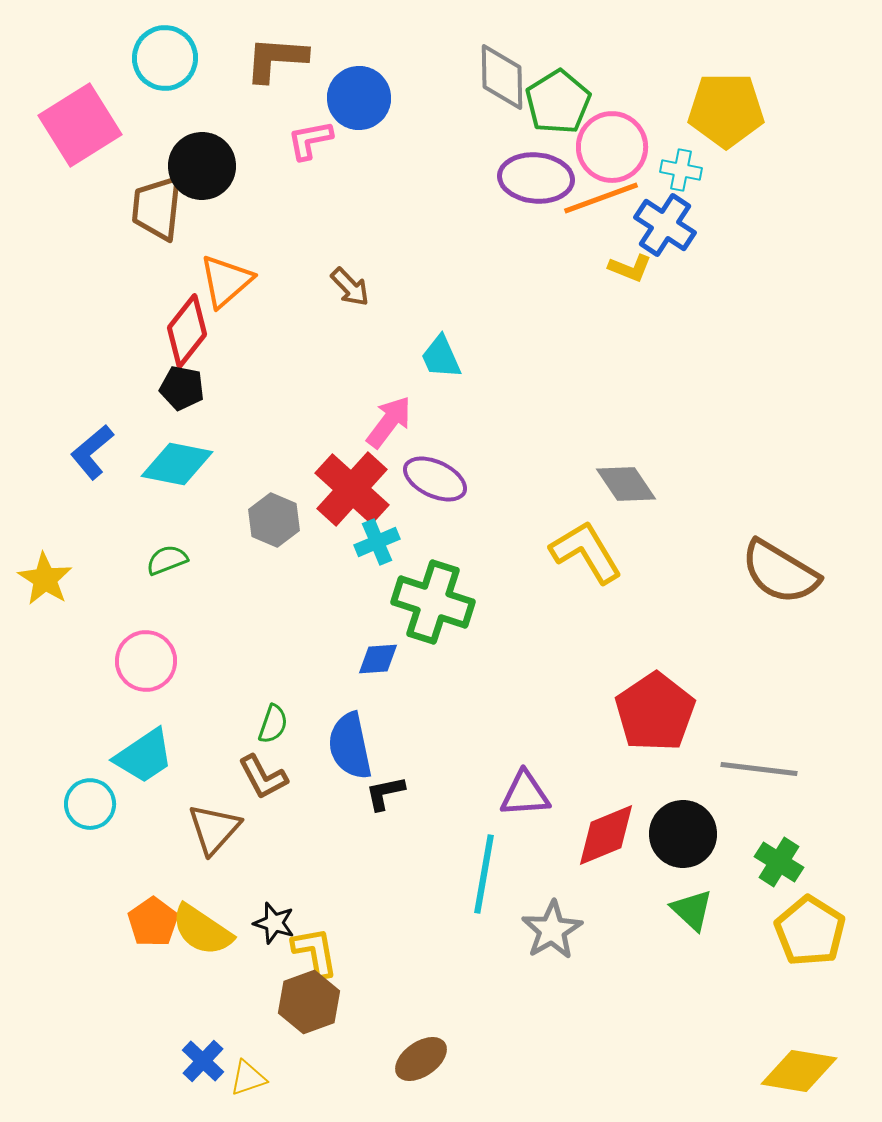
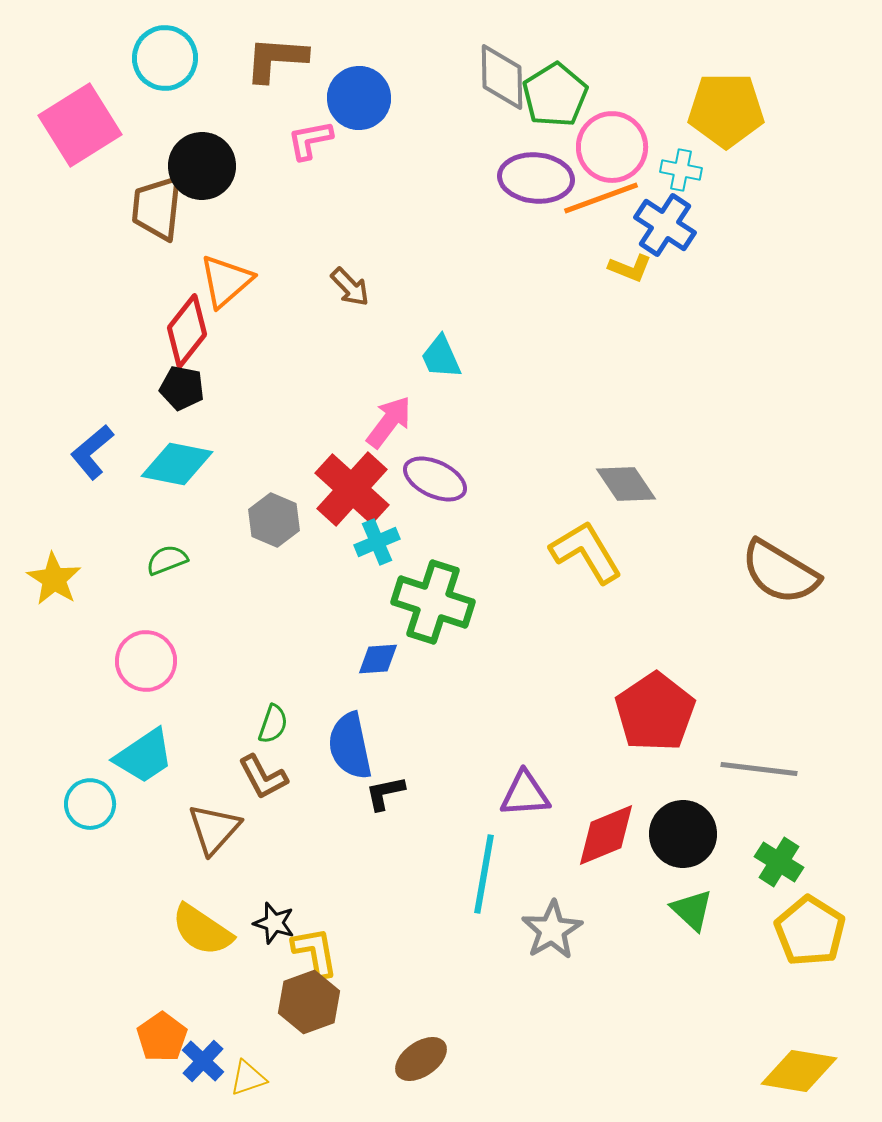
green pentagon at (558, 102): moved 3 px left, 7 px up
yellow star at (45, 579): moved 9 px right
orange pentagon at (153, 922): moved 9 px right, 115 px down
